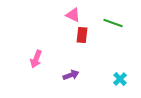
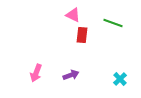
pink arrow: moved 14 px down
